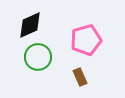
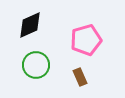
green circle: moved 2 px left, 8 px down
